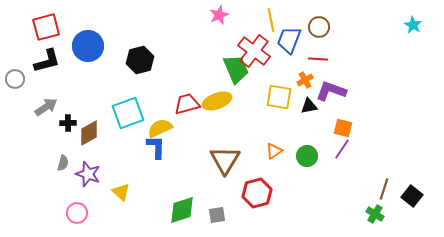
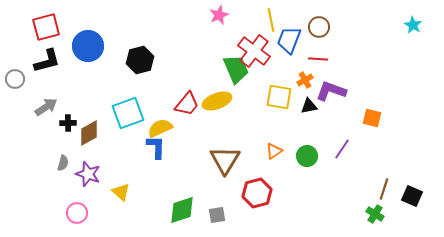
red trapezoid: rotated 144 degrees clockwise
orange square: moved 29 px right, 10 px up
black square: rotated 15 degrees counterclockwise
